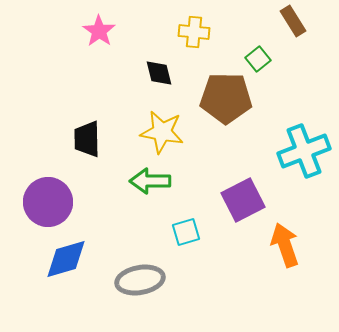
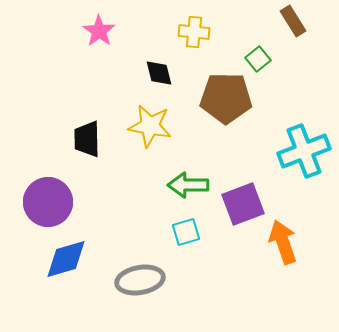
yellow star: moved 12 px left, 6 px up
green arrow: moved 38 px right, 4 px down
purple square: moved 4 px down; rotated 6 degrees clockwise
orange arrow: moved 2 px left, 3 px up
